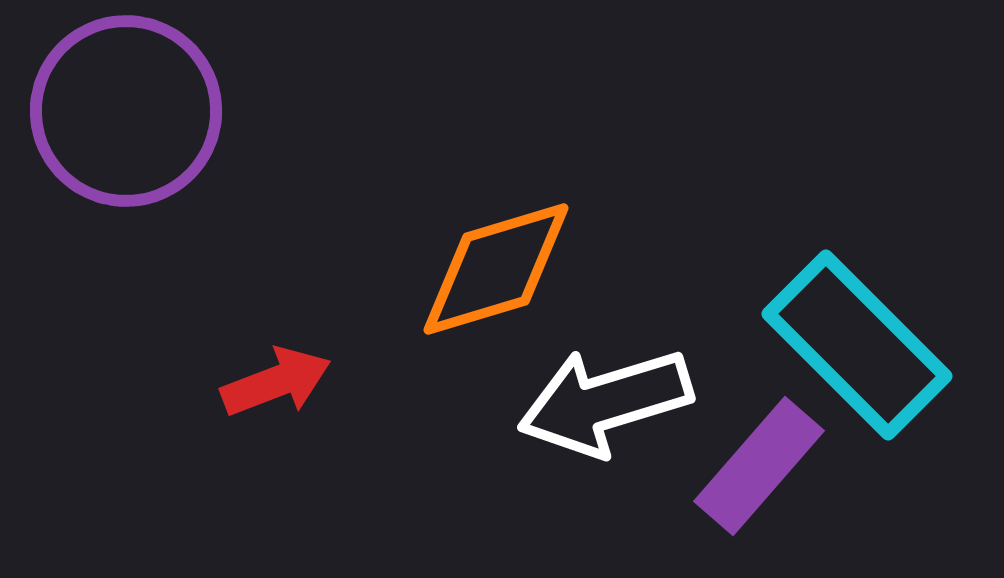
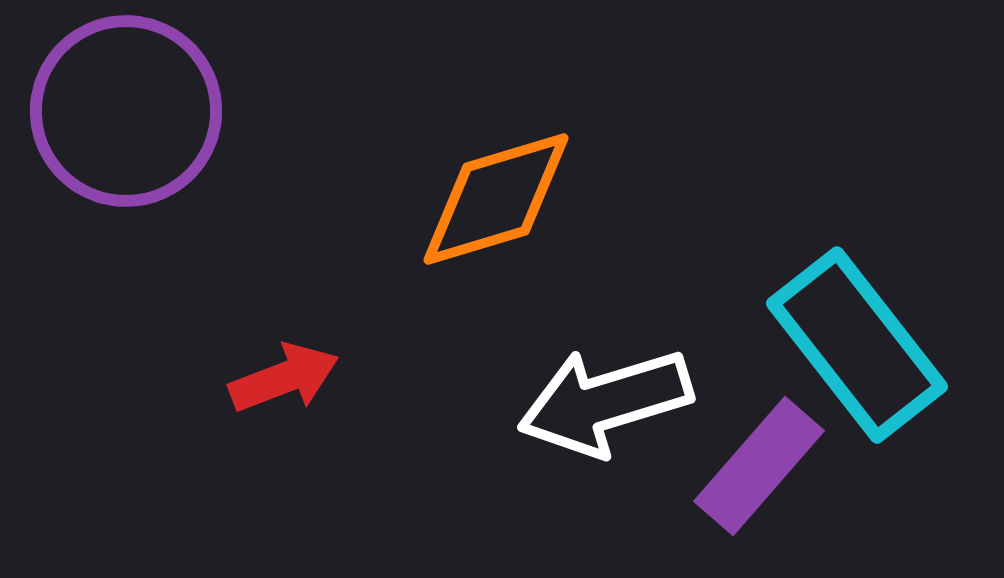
orange diamond: moved 70 px up
cyan rectangle: rotated 7 degrees clockwise
red arrow: moved 8 px right, 4 px up
